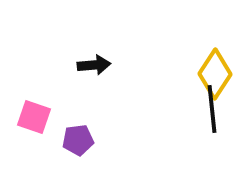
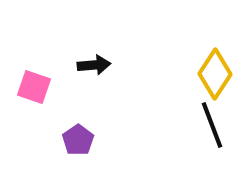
black line: moved 16 px down; rotated 15 degrees counterclockwise
pink square: moved 30 px up
purple pentagon: rotated 28 degrees counterclockwise
